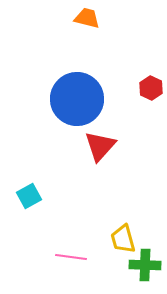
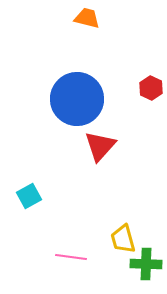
green cross: moved 1 px right, 1 px up
